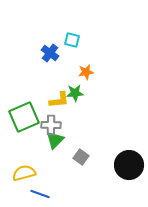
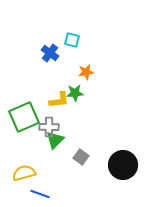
gray cross: moved 2 px left, 2 px down
black circle: moved 6 px left
